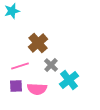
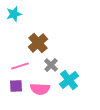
cyan star: moved 2 px right, 3 px down
pink semicircle: moved 3 px right
